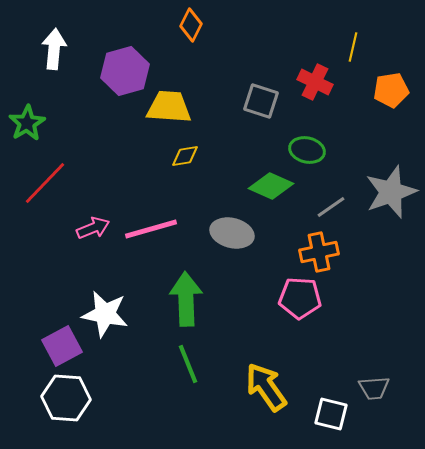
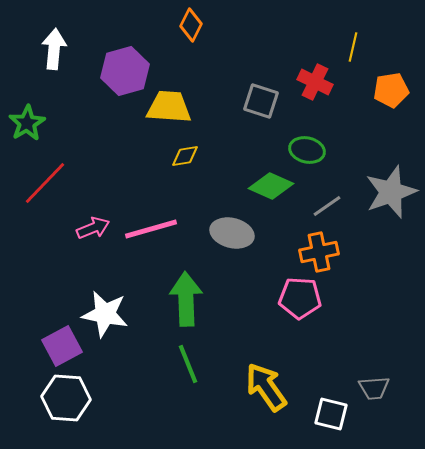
gray line: moved 4 px left, 1 px up
